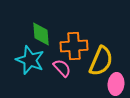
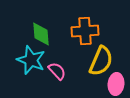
orange cross: moved 11 px right, 15 px up
cyan star: moved 1 px right
pink semicircle: moved 5 px left, 3 px down
